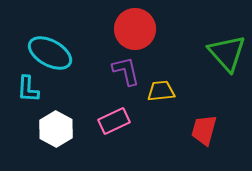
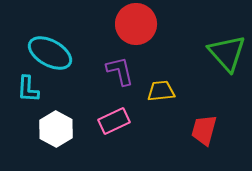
red circle: moved 1 px right, 5 px up
purple L-shape: moved 6 px left
